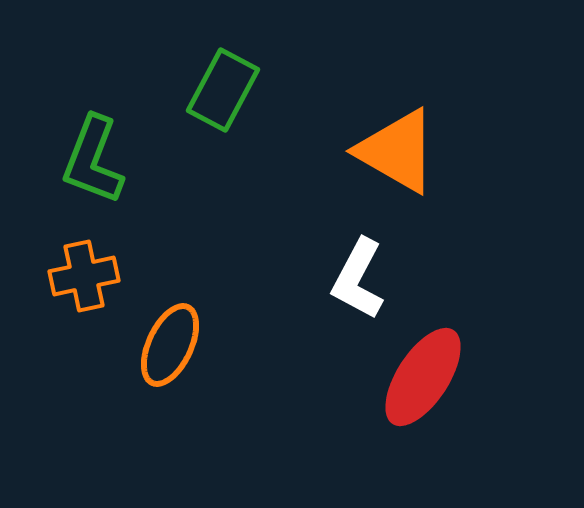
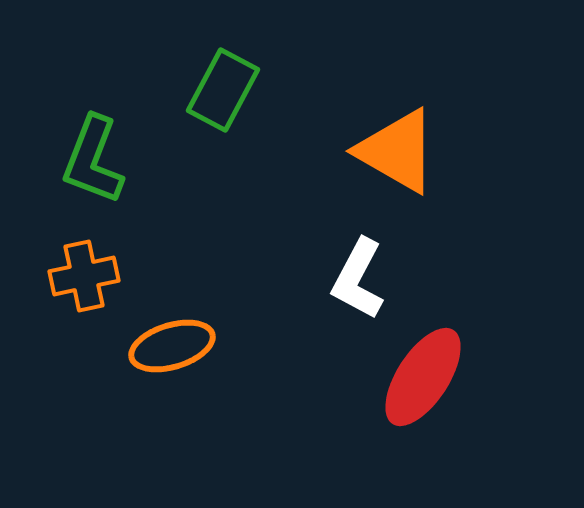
orange ellipse: moved 2 px right, 1 px down; rotated 48 degrees clockwise
